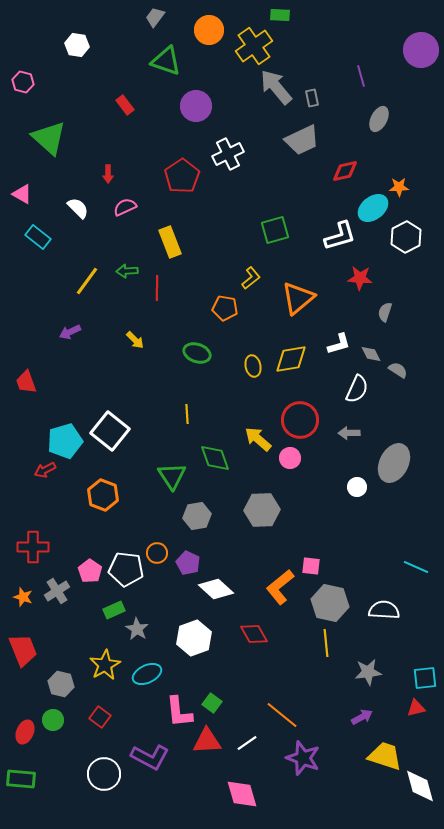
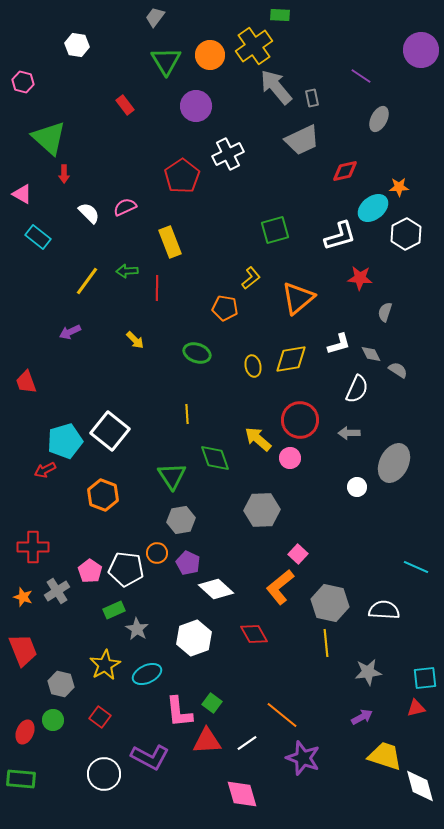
orange circle at (209, 30): moved 1 px right, 25 px down
green triangle at (166, 61): rotated 40 degrees clockwise
purple line at (361, 76): rotated 40 degrees counterclockwise
red arrow at (108, 174): moved 44 px left
white semicircle at (78, 208): moved 11 px right, 5 px down
white hexagon at (406, 237): moved 3 px up
gray hexagon at (197, 516): moved 16 px left, 4 px down
pink square at (311, 566): moved 13 px left, 12 px up; rotated 36 degrees clockwise
